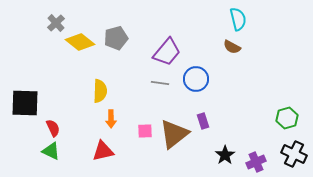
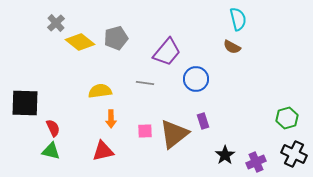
gray line: moved 15 px left
yellow semicircle: rotated 100 degrees counterclockwise
green triangle: rotated 12 degrees counterclockwise
